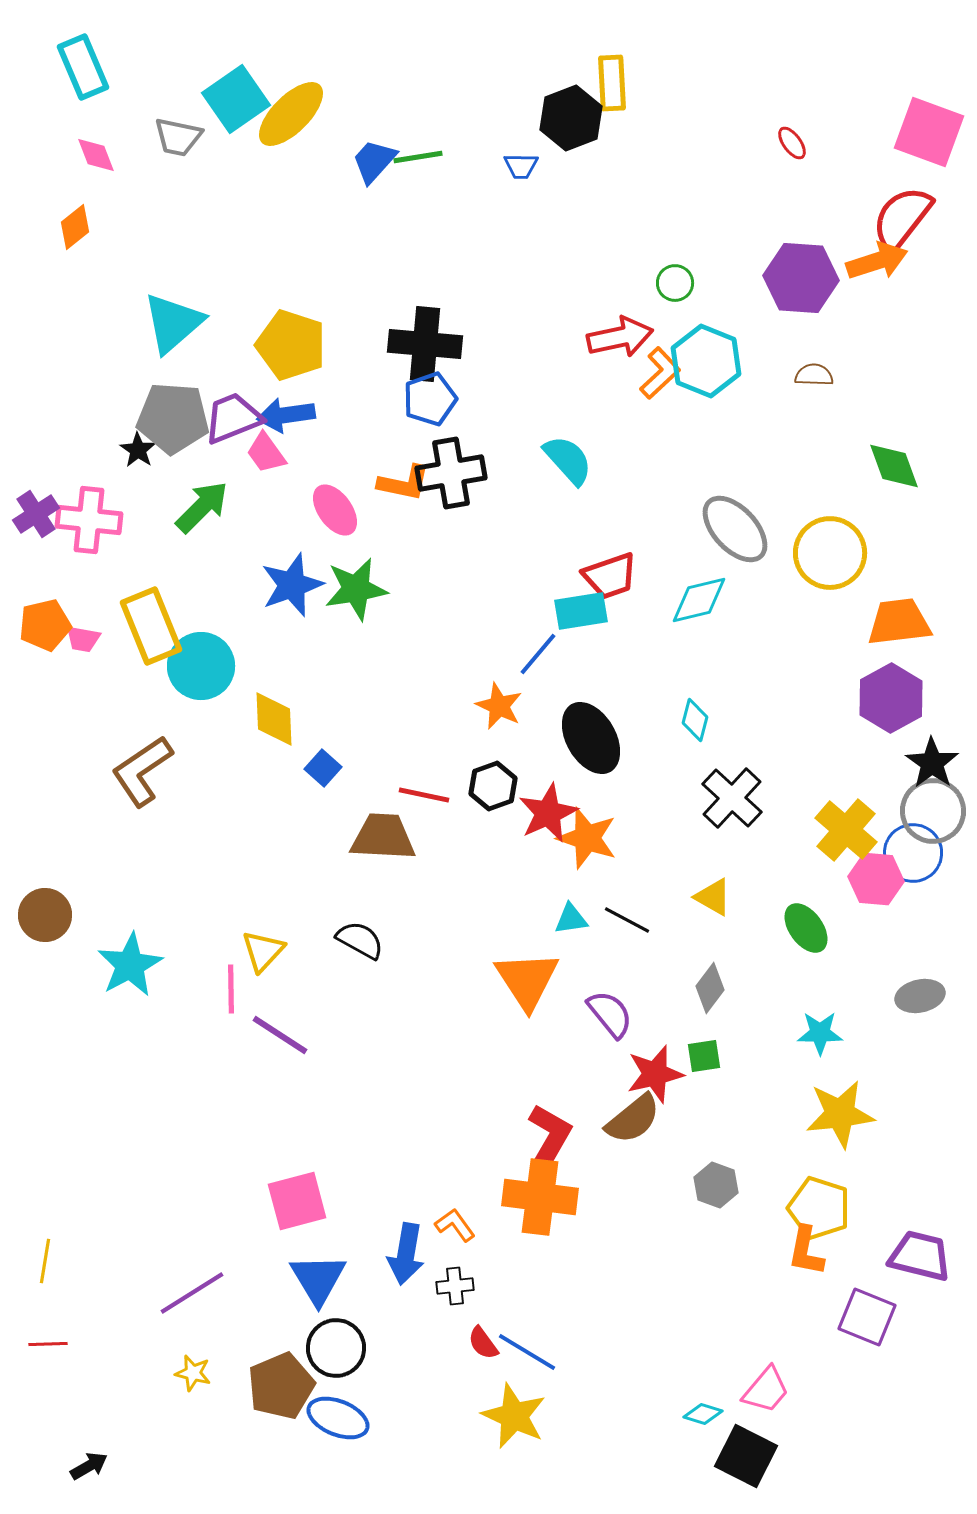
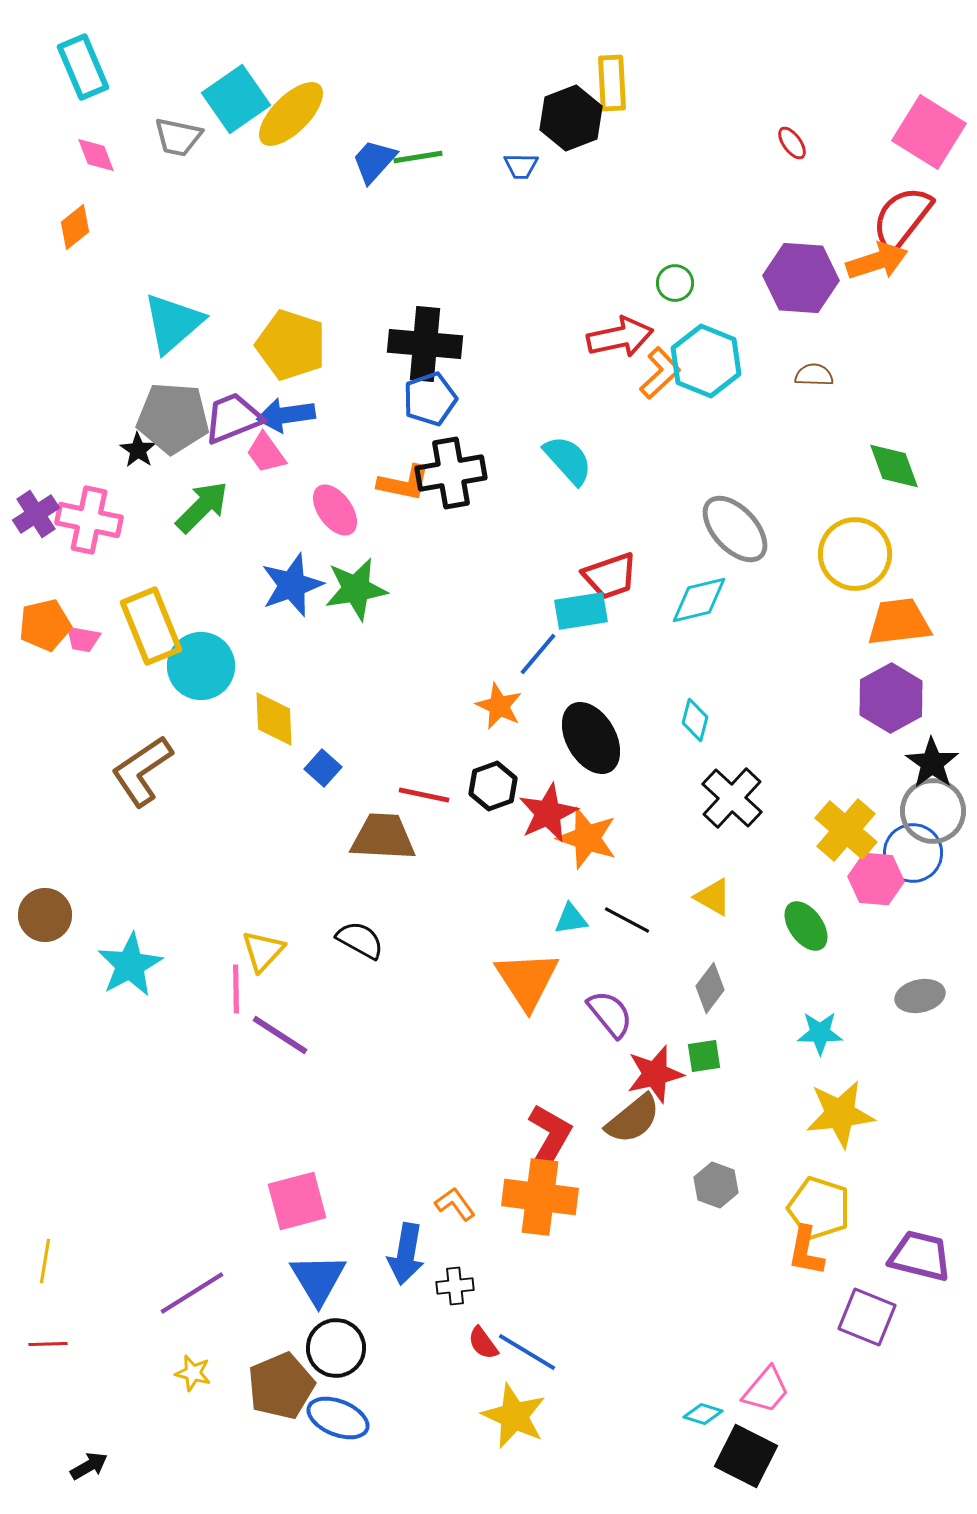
pink square at (929, 132): rotated 12 degrees clockwise
pink cross at (89, 520): rotated 6 degrees clockwise
yellow circle at (830, 553): moved 25 px right, 1 px down
green ellipse at (806, 928): moved 2 px up
pink line at (231, 989): moved 5 px right
orange L-shape at (455, 1225): moved 21 px up
